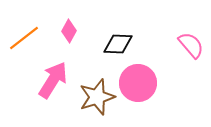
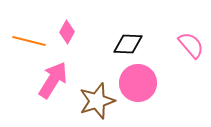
pink diamond: moved 2 px left, 1 px down
orange line: moved 5 px right, 3 px down; rotated 52 degrees clockwise
black diamond: moved 10 px right
brown star: moved 4 px down
